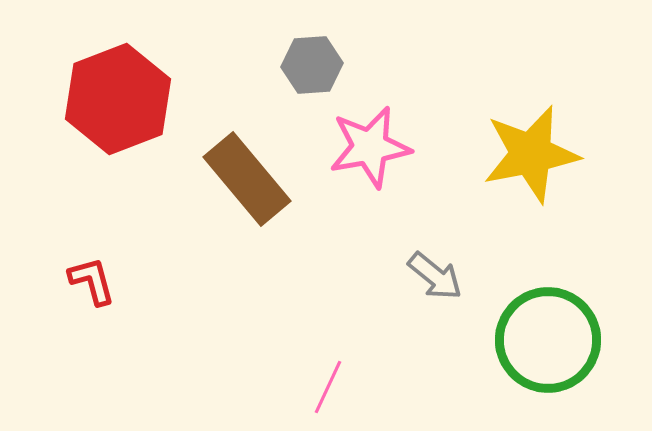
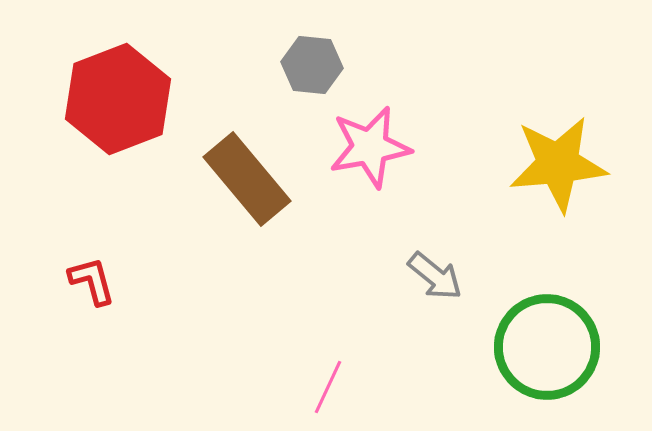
gray hexagon: rotated 10 degrees clockwise
yellow star: moved 27 px right, 10 px down; rotated 6 degrees clockwise
green circle: moved 1 px left, 7 px down
